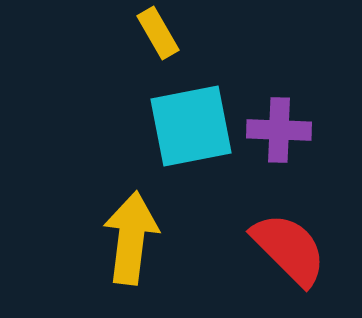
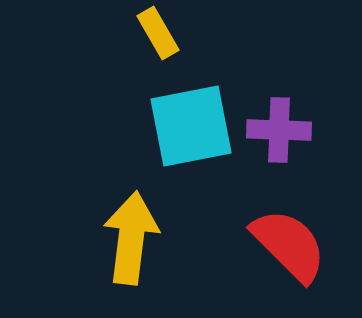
red semicircle: moved 4 px up
